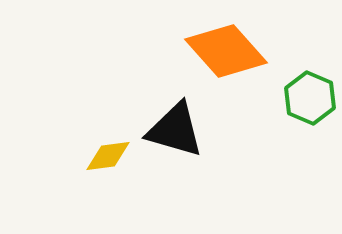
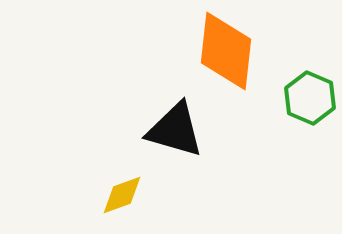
orange diamond: rotated 48 degrees clockwise
yellow diamond: moved 14 px right, 39 px down; rotated 12 degrees counterclockwise
